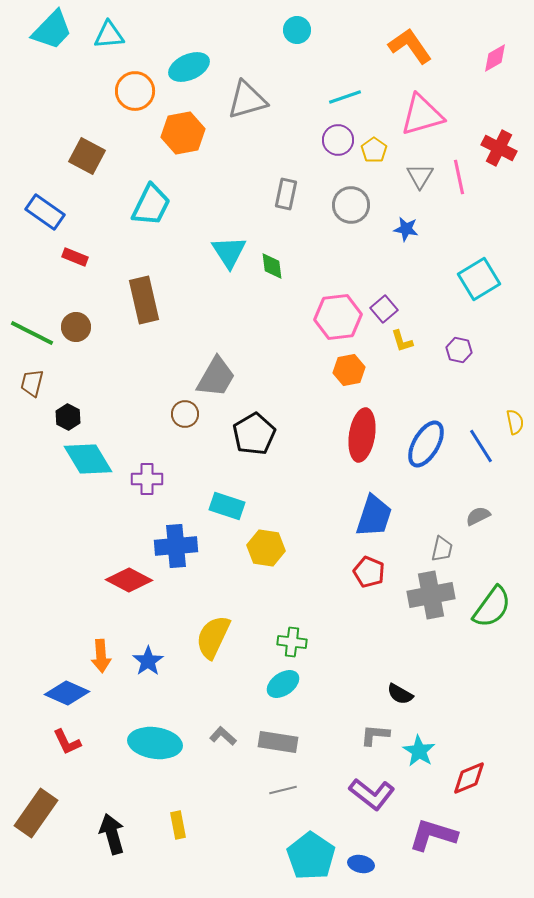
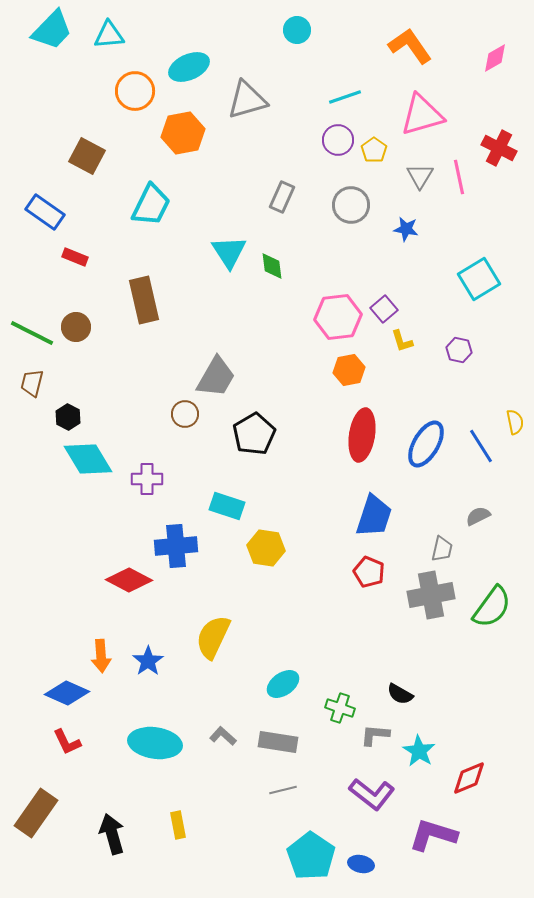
gray rectangle at (286, 194): moved 4 px left, 3 px down; rotated 12 degrees clockwise
green cross at (292, 642): moved 48 px right, 66 px down; rotated 12 degrees clockwise
